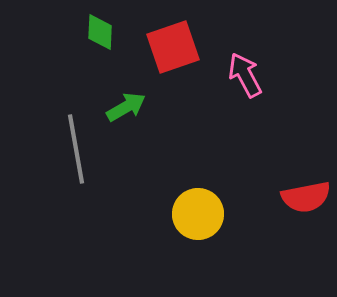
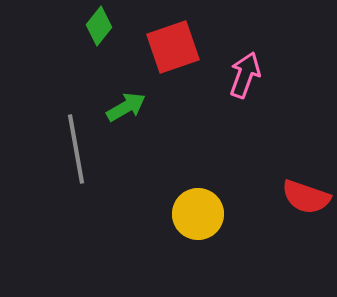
green diamond: moved 1 px left, 6 px up; rotated 36 degrees clockwise
pink arrow: rotated 48 degrees clockwise
red semicircle: rotated 30 degrees clockwise
